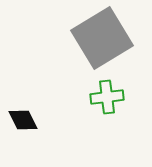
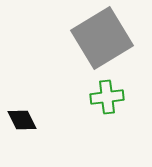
black diamond: moved 1 px left
